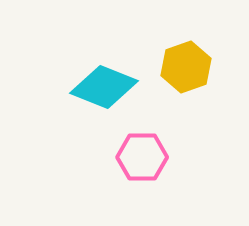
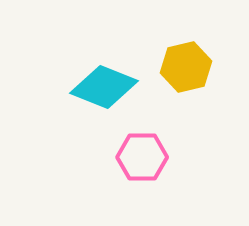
yellow hexagon: rotated 6 degrees clockwise
